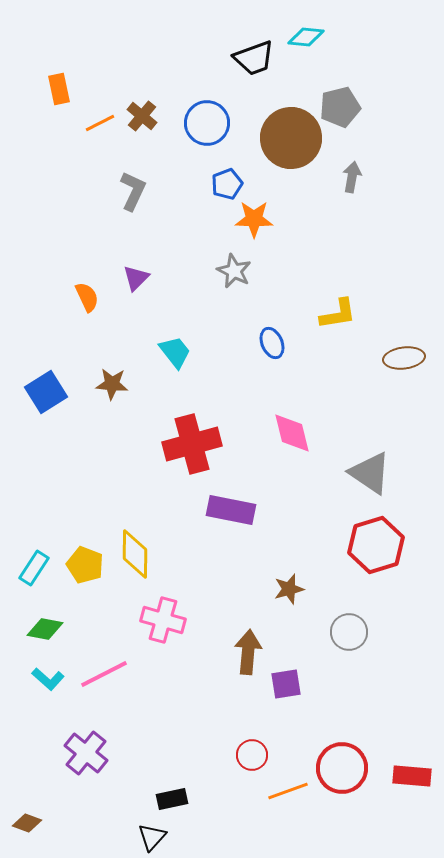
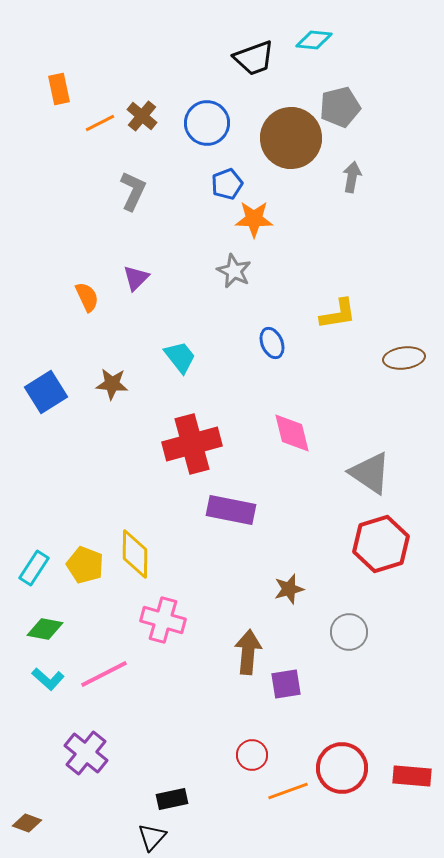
cyan diamond at (306, 37): moved 8 px right, 3 px down
cyan trapezoid at (175, 352): moved 5 px right, 5 px down
red hexagon at (376, 545): moved 5 px right, 1 px up
